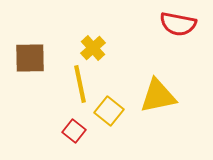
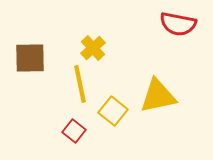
yellow square: moved 4 px right
